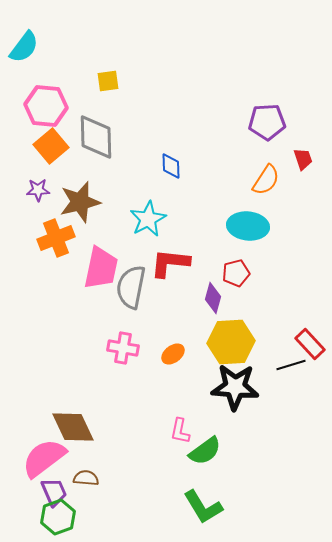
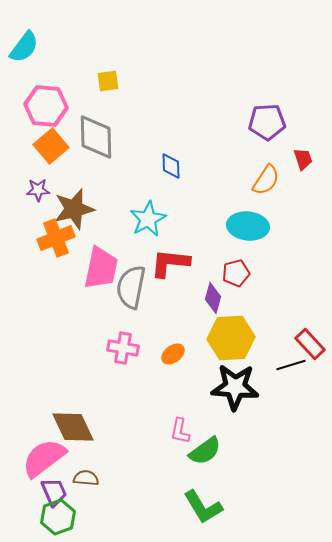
brown star: moved 6 px left, 7 px down
yellow hexagon: moved 4 px up
